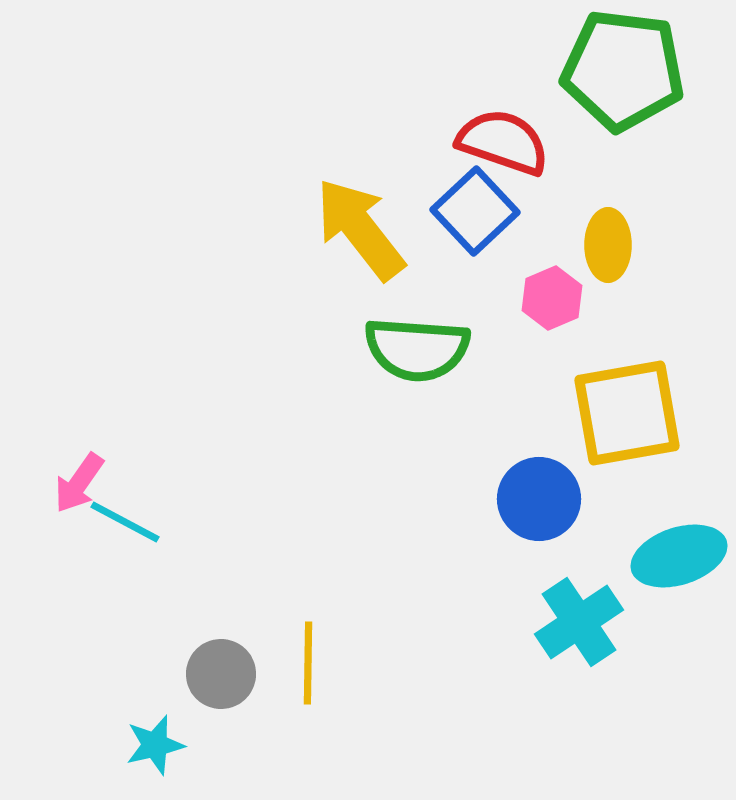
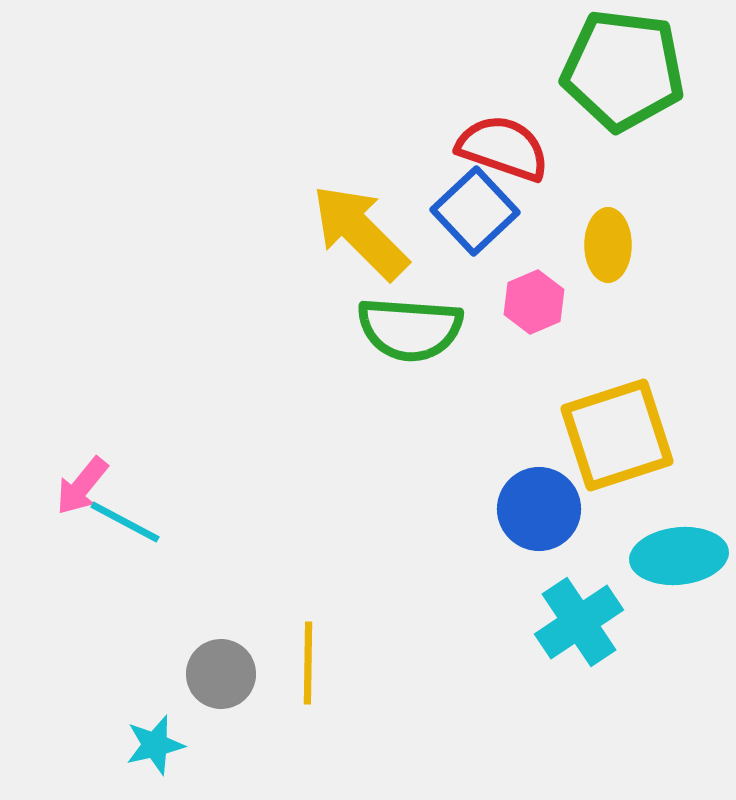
red semicircle: moved 6 px down
yellow arrow: moved 3 px down; rotated 7 degrees counterclockwise
pink hexagon: moved 18 px left, 4 px down
green semicircle: moved 7 px left, 20 px up
yellow square: moved 10 px left, 22 px down; rotated 8 degrees counterclockwise
pink arrow: moved 3 px right, 3 px down; rotated 4 degrees clockwise
blue circle: moved 10 px down
cyan ellipse: rotated 12 degrees clockwise
